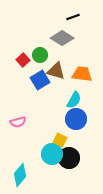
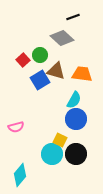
gray diamond: rotated 10 degrees clockwise
pink semicircle: moved 2 px left, 5 px down
black circle: moved 7 px right, 4 px up
